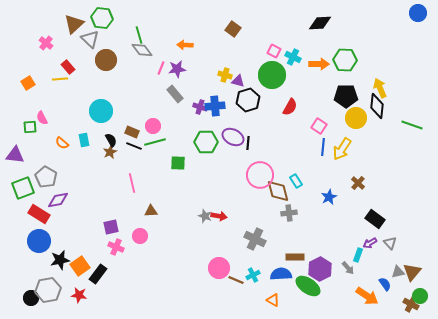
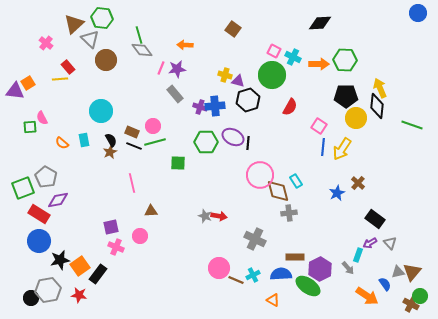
purple triangle at (15, 155): moved 64 px up
blue star at (329, 197): moved 8 px right, 4 px up
